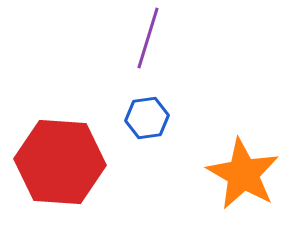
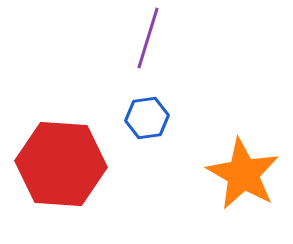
red hexagon: moved 1 px right, 2 px down
